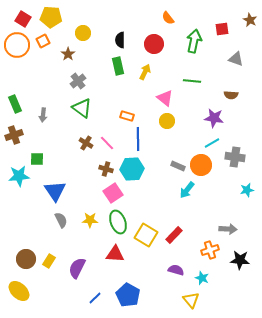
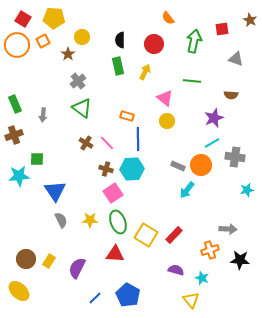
yellow pentagon at (51, 17): moved 3 px right, 1 px down
yellow circle at (83, 33): moved 1 px left, 4 px down
purple star at (214, 118): rotated 30 degrees counterclockwise
